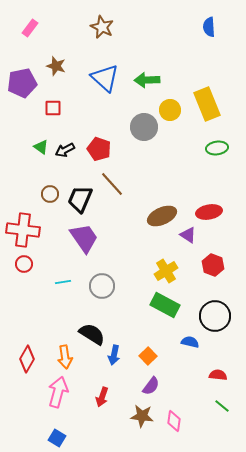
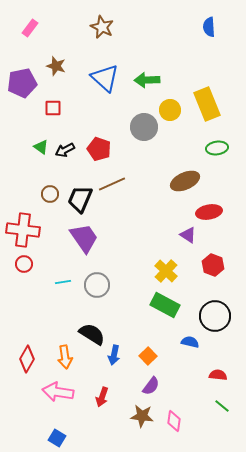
brown line at (112, 184): rotated 72 degrees counterclockwise
brown ellipse at (162, 216): moved 23 px right, 35 px up
yellow cross at (166, 271): rotated 15 degrees counterclockwise
gray circle at (102, 286): moved 5 px left, 1 px up
pink arrow at (58, 392): rotated 96 degrees counterclockwise
